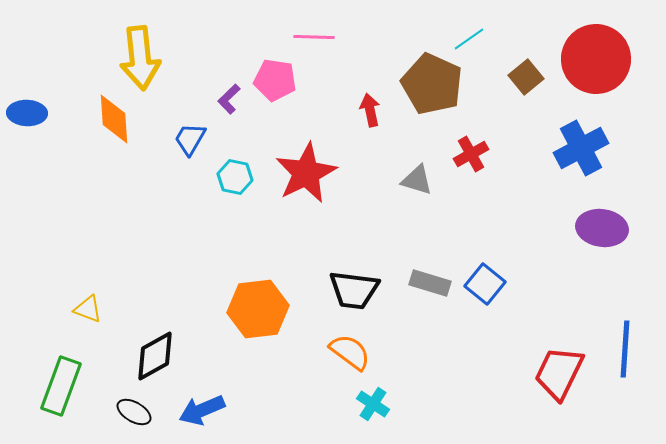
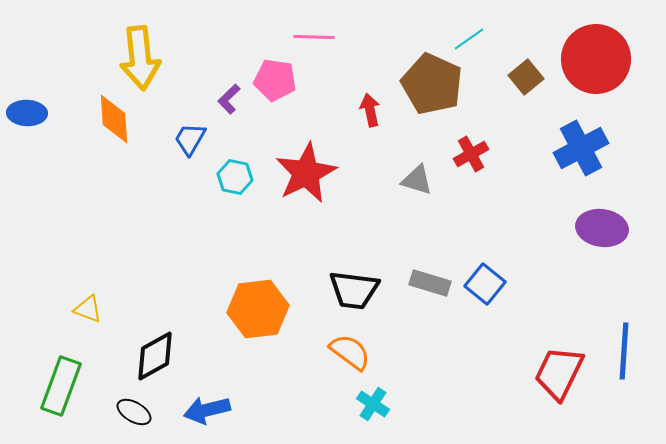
blue line: moved 1 px left, 2 px down
blue arrow: moved 5 px right; rotated 9 degrees clockwise
